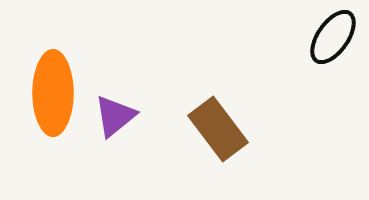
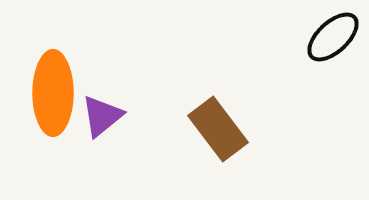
black ellipse: rotated 12 degrees clockwise
purple triangle: moved 13 px left
